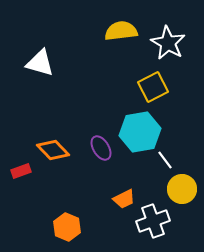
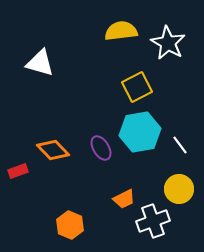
yellow square: moved 16 px left
white line: moved 15 px right, 15 px up
red rectangle: moved 3 px left
yellow circle: moved 3 px left
orange hexagon: moved 3 px right, 2 px up
